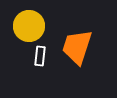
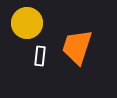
yellow circle: moved 2 px left, 3 px up
